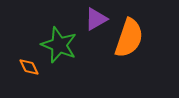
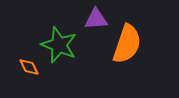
purple triangle: rotated 25 degrees clockwise
orange semicircle: moved 2 px left, 6 px down
